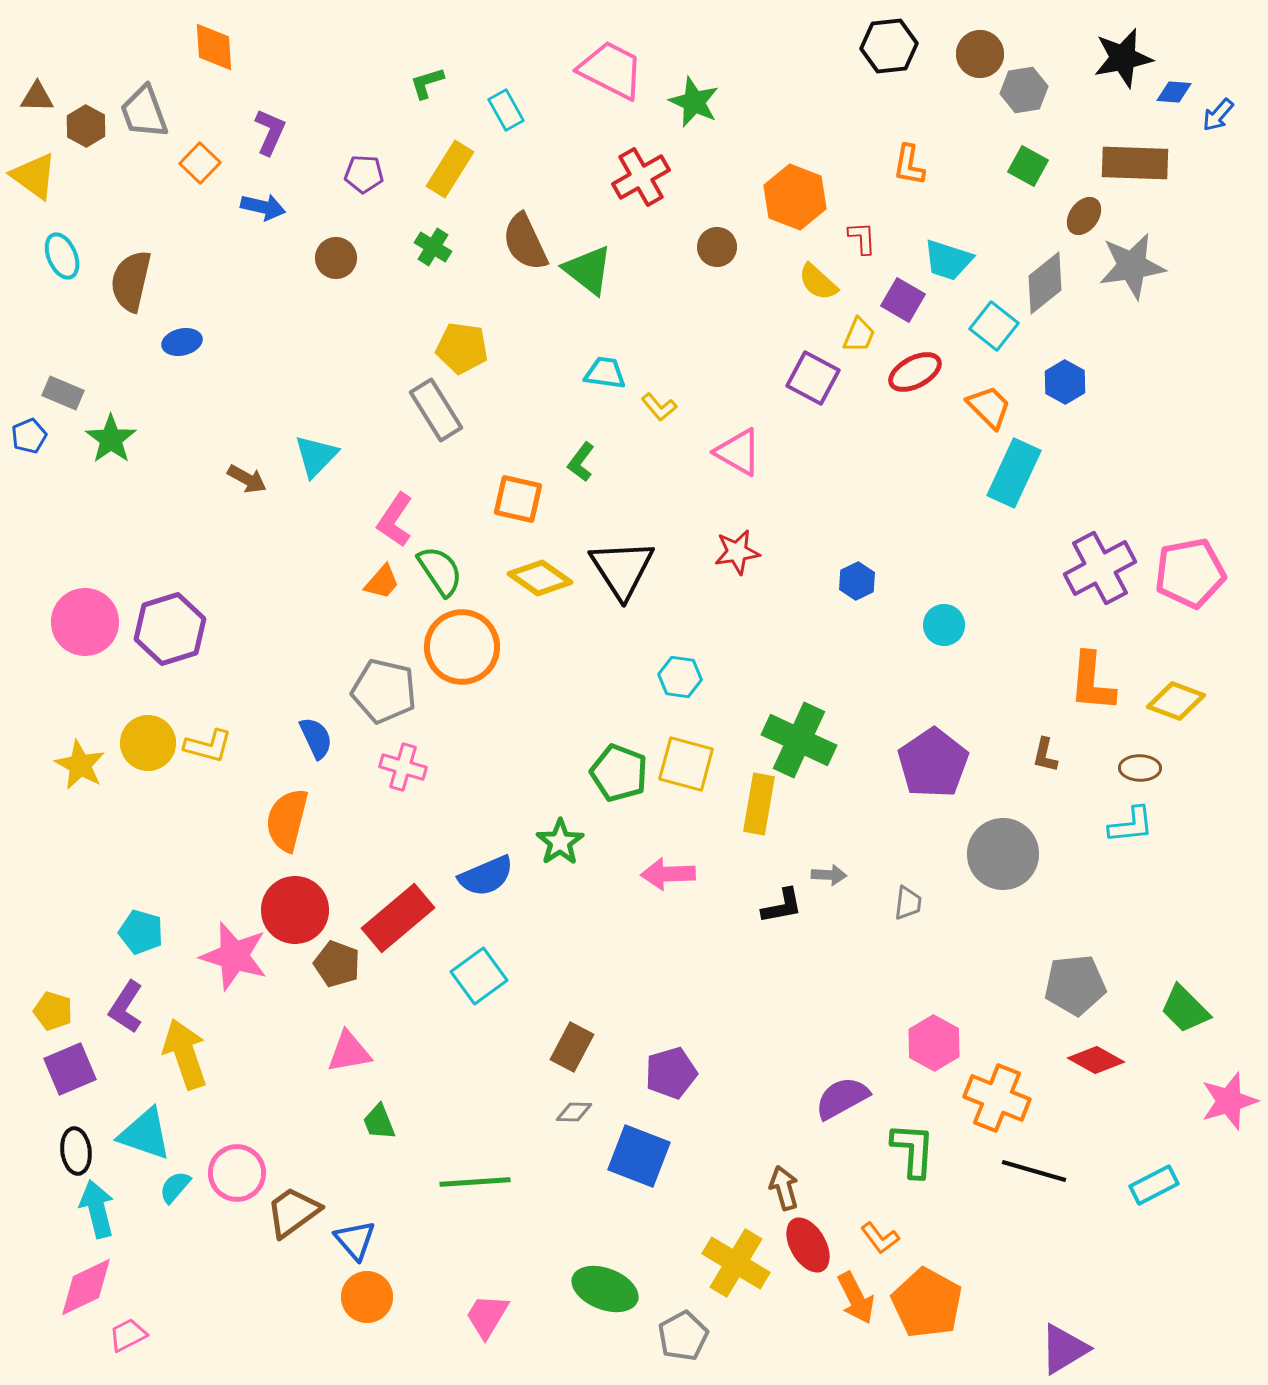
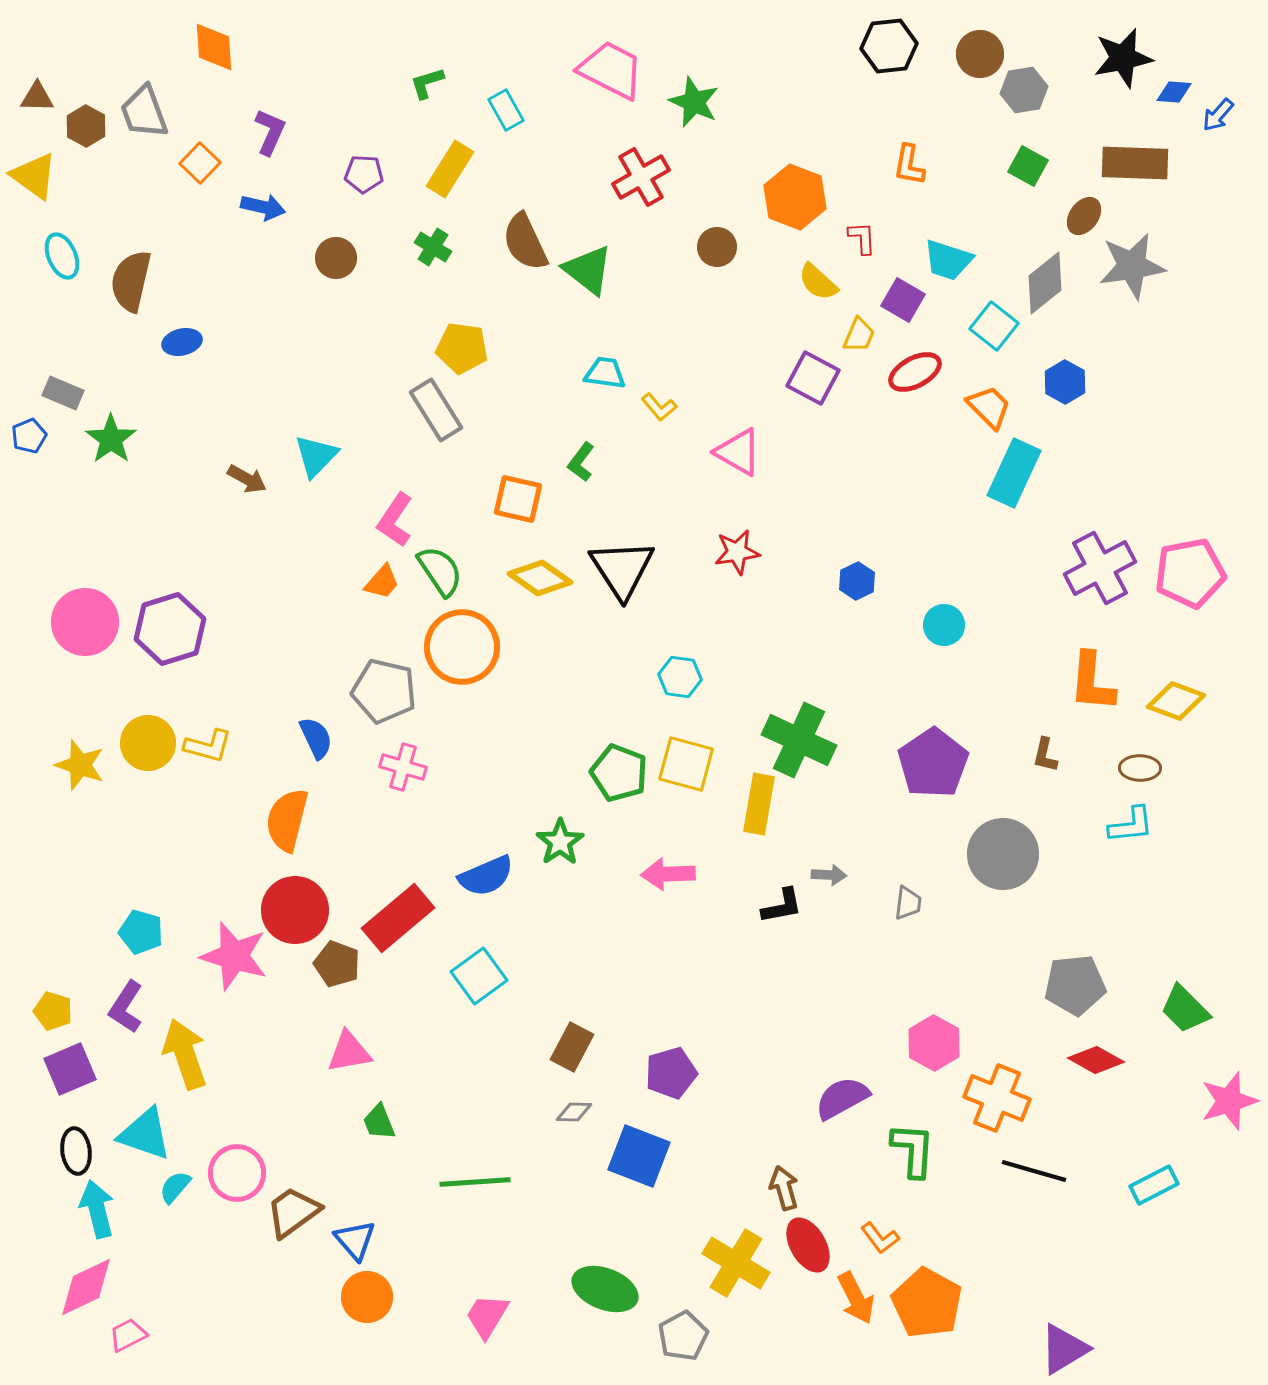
yellow star at (80, 765): rotated 9 degrees counterclockwise
